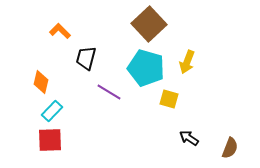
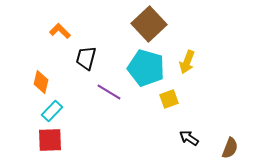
yellow square: rotated 36 degrees counterclockwise
